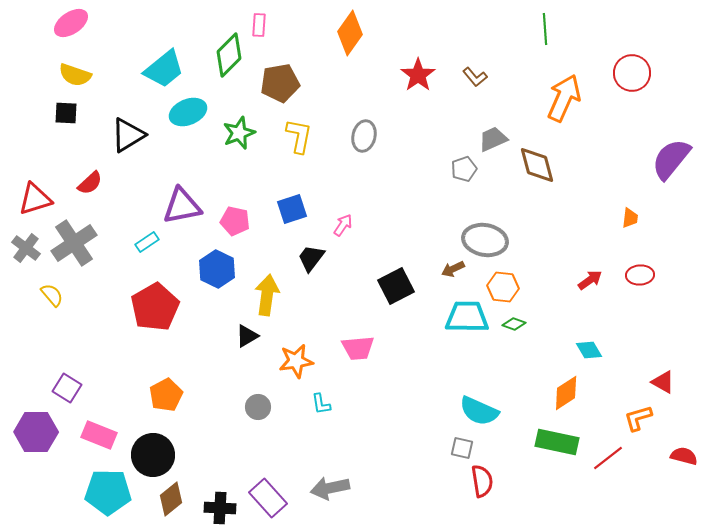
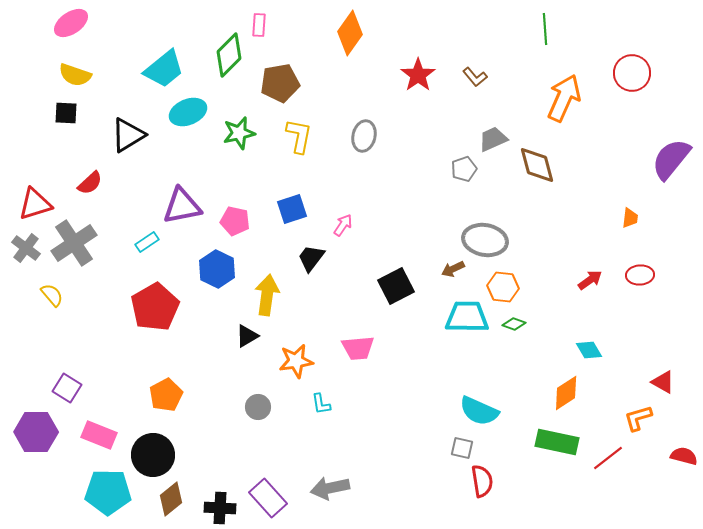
green star at (239, 133): rotated 8 degrees clockwise
red triangle at (35, 199): moved 5 px down
